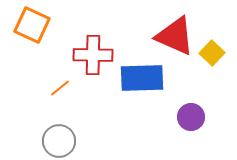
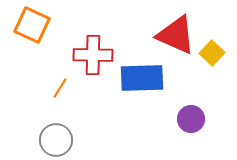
red triangle: moved 1 px right, 1 px up
orange line: rotated 20 degrees counterclockwise
purple circle: moved 2 px down
gray circle: moved 3 px left, 1 px up
